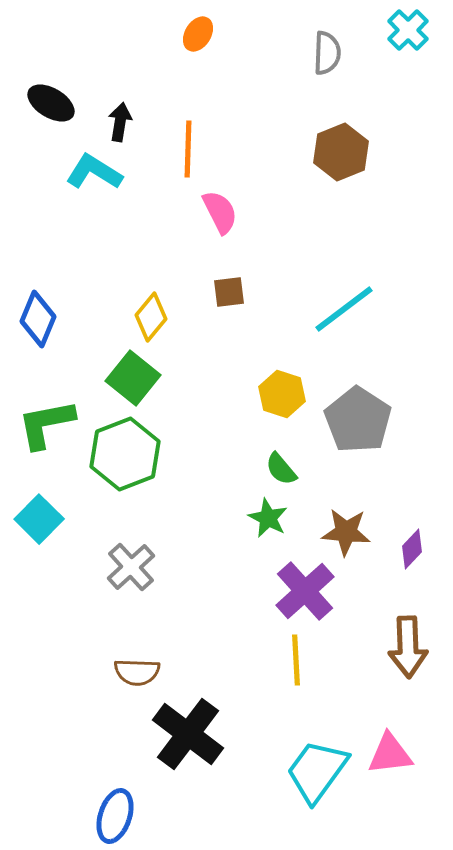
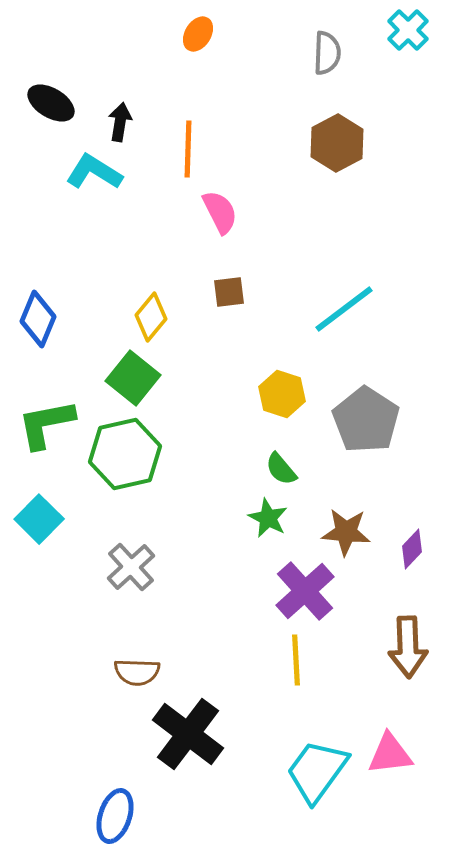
brown hexagon: moved 4 px left, 9 px up; rotated 6 degrees counterclockwise
gray pentagon: moved 8 px right
green hexagon: rotated 8 degrees clockwise
